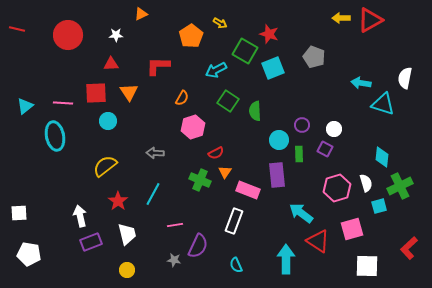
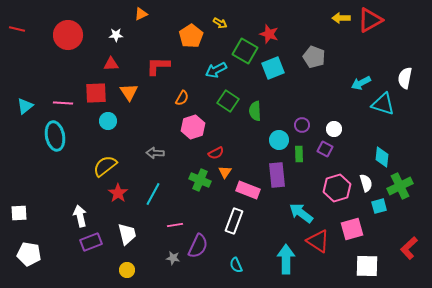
cyan arrow at (361, 83): rotated 36 degrees counterclockwise
red star at (118, 201): moved 8 px up
gray star at (174, 260): moved 1 px left, 2 px up
